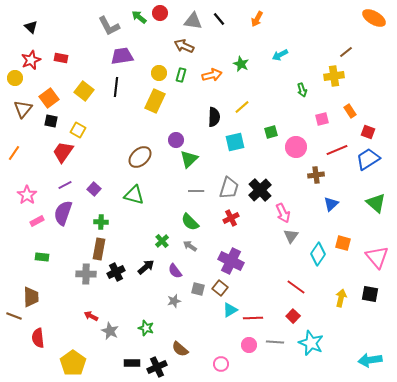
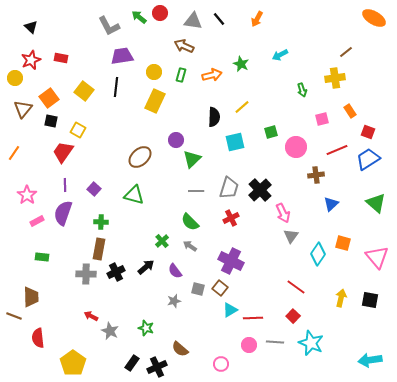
yellow circle at (159, 73): moved 5 px left, 1 px up
yellow cross at (334, 76): moved 1 px right, 2 px down
green triangle at (189, 159): moved 3 px right
purple line at (65, 185): rotated 64 degrees counterclockwise
black square at (370, 294): moved 6 px down
black rectangle at (132, 363): rotated 56 degrees counterclockwise
